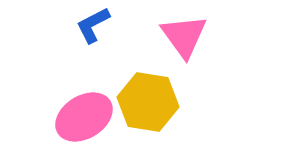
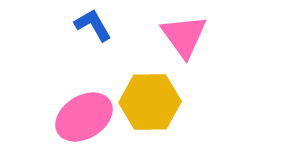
blue L-shape: rotated 87 degrees clockwise
yellow hexagon: moved 2 px right; rotated 10 degrees counterclockwise
